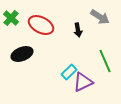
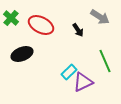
black arrow: rotated 24 degrees counterclockwise
